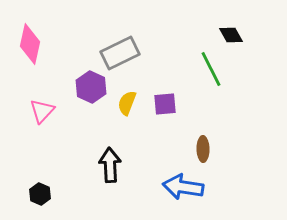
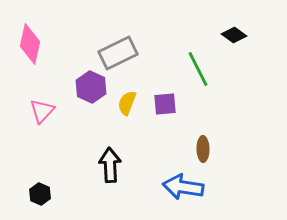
black diamond: moved 3 px right; rotated 25 degrees counterclockwise
gray rectangle: moved 2 px left
green line: moved 13 px left
